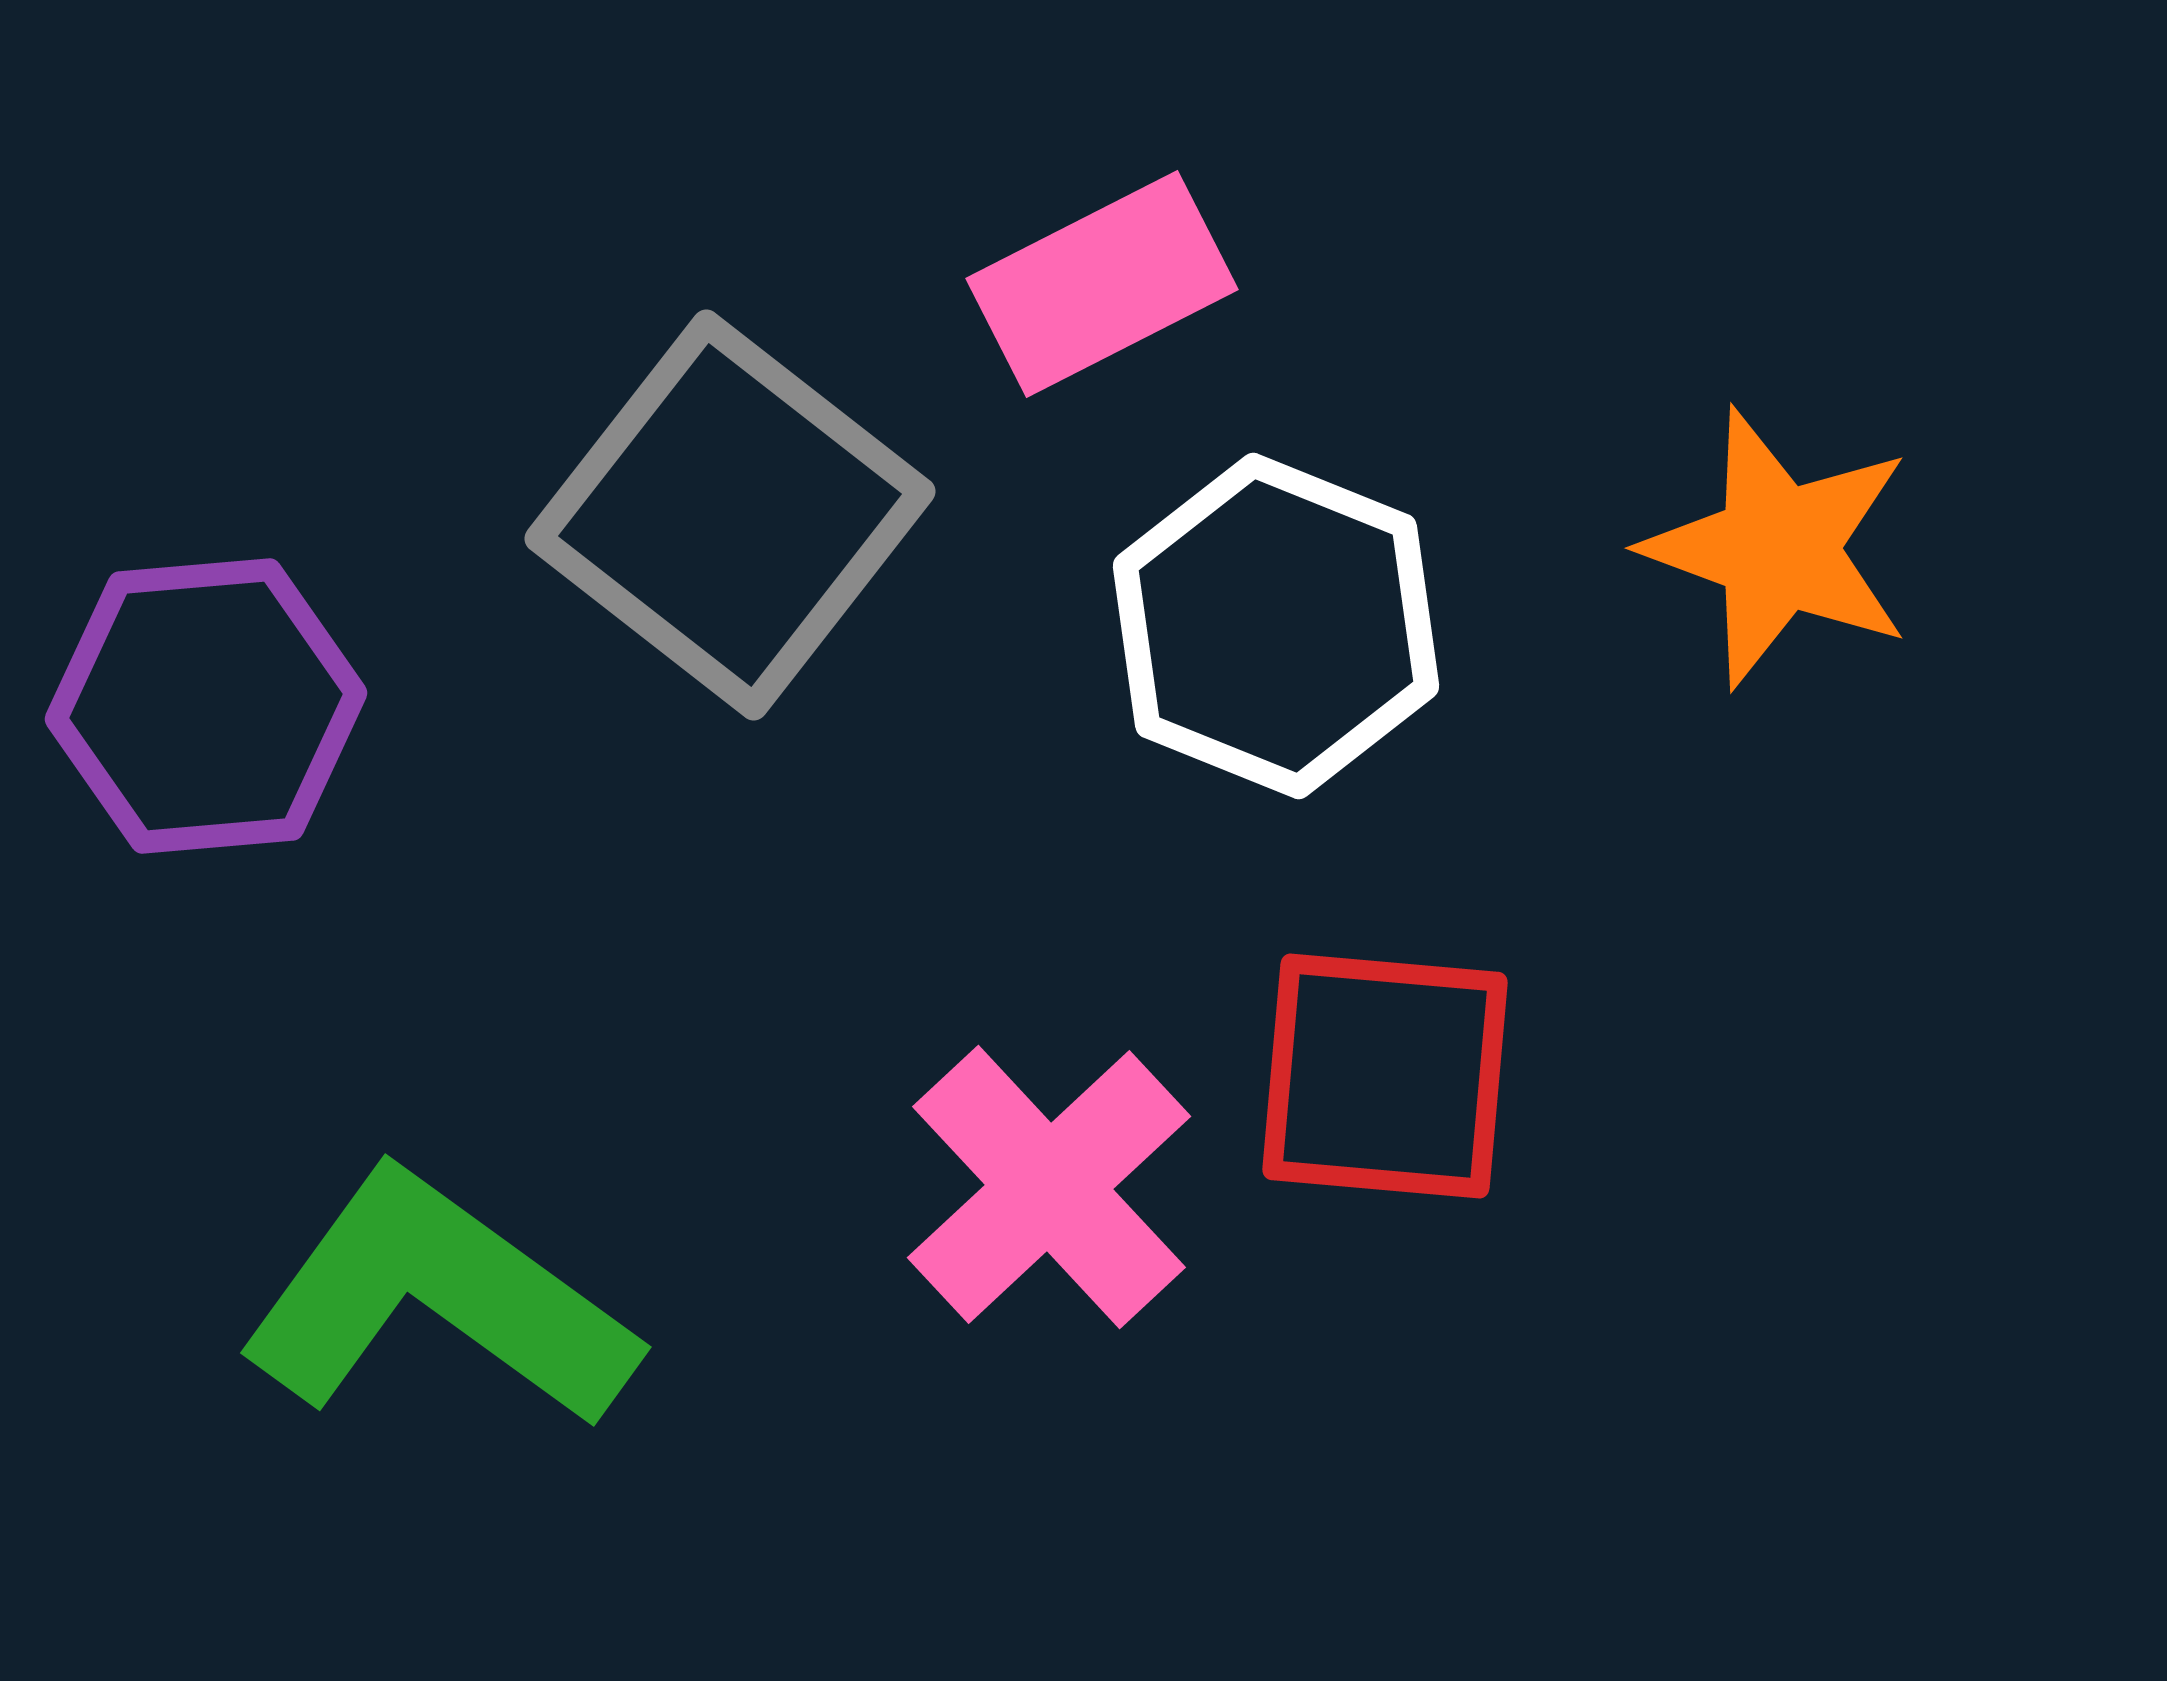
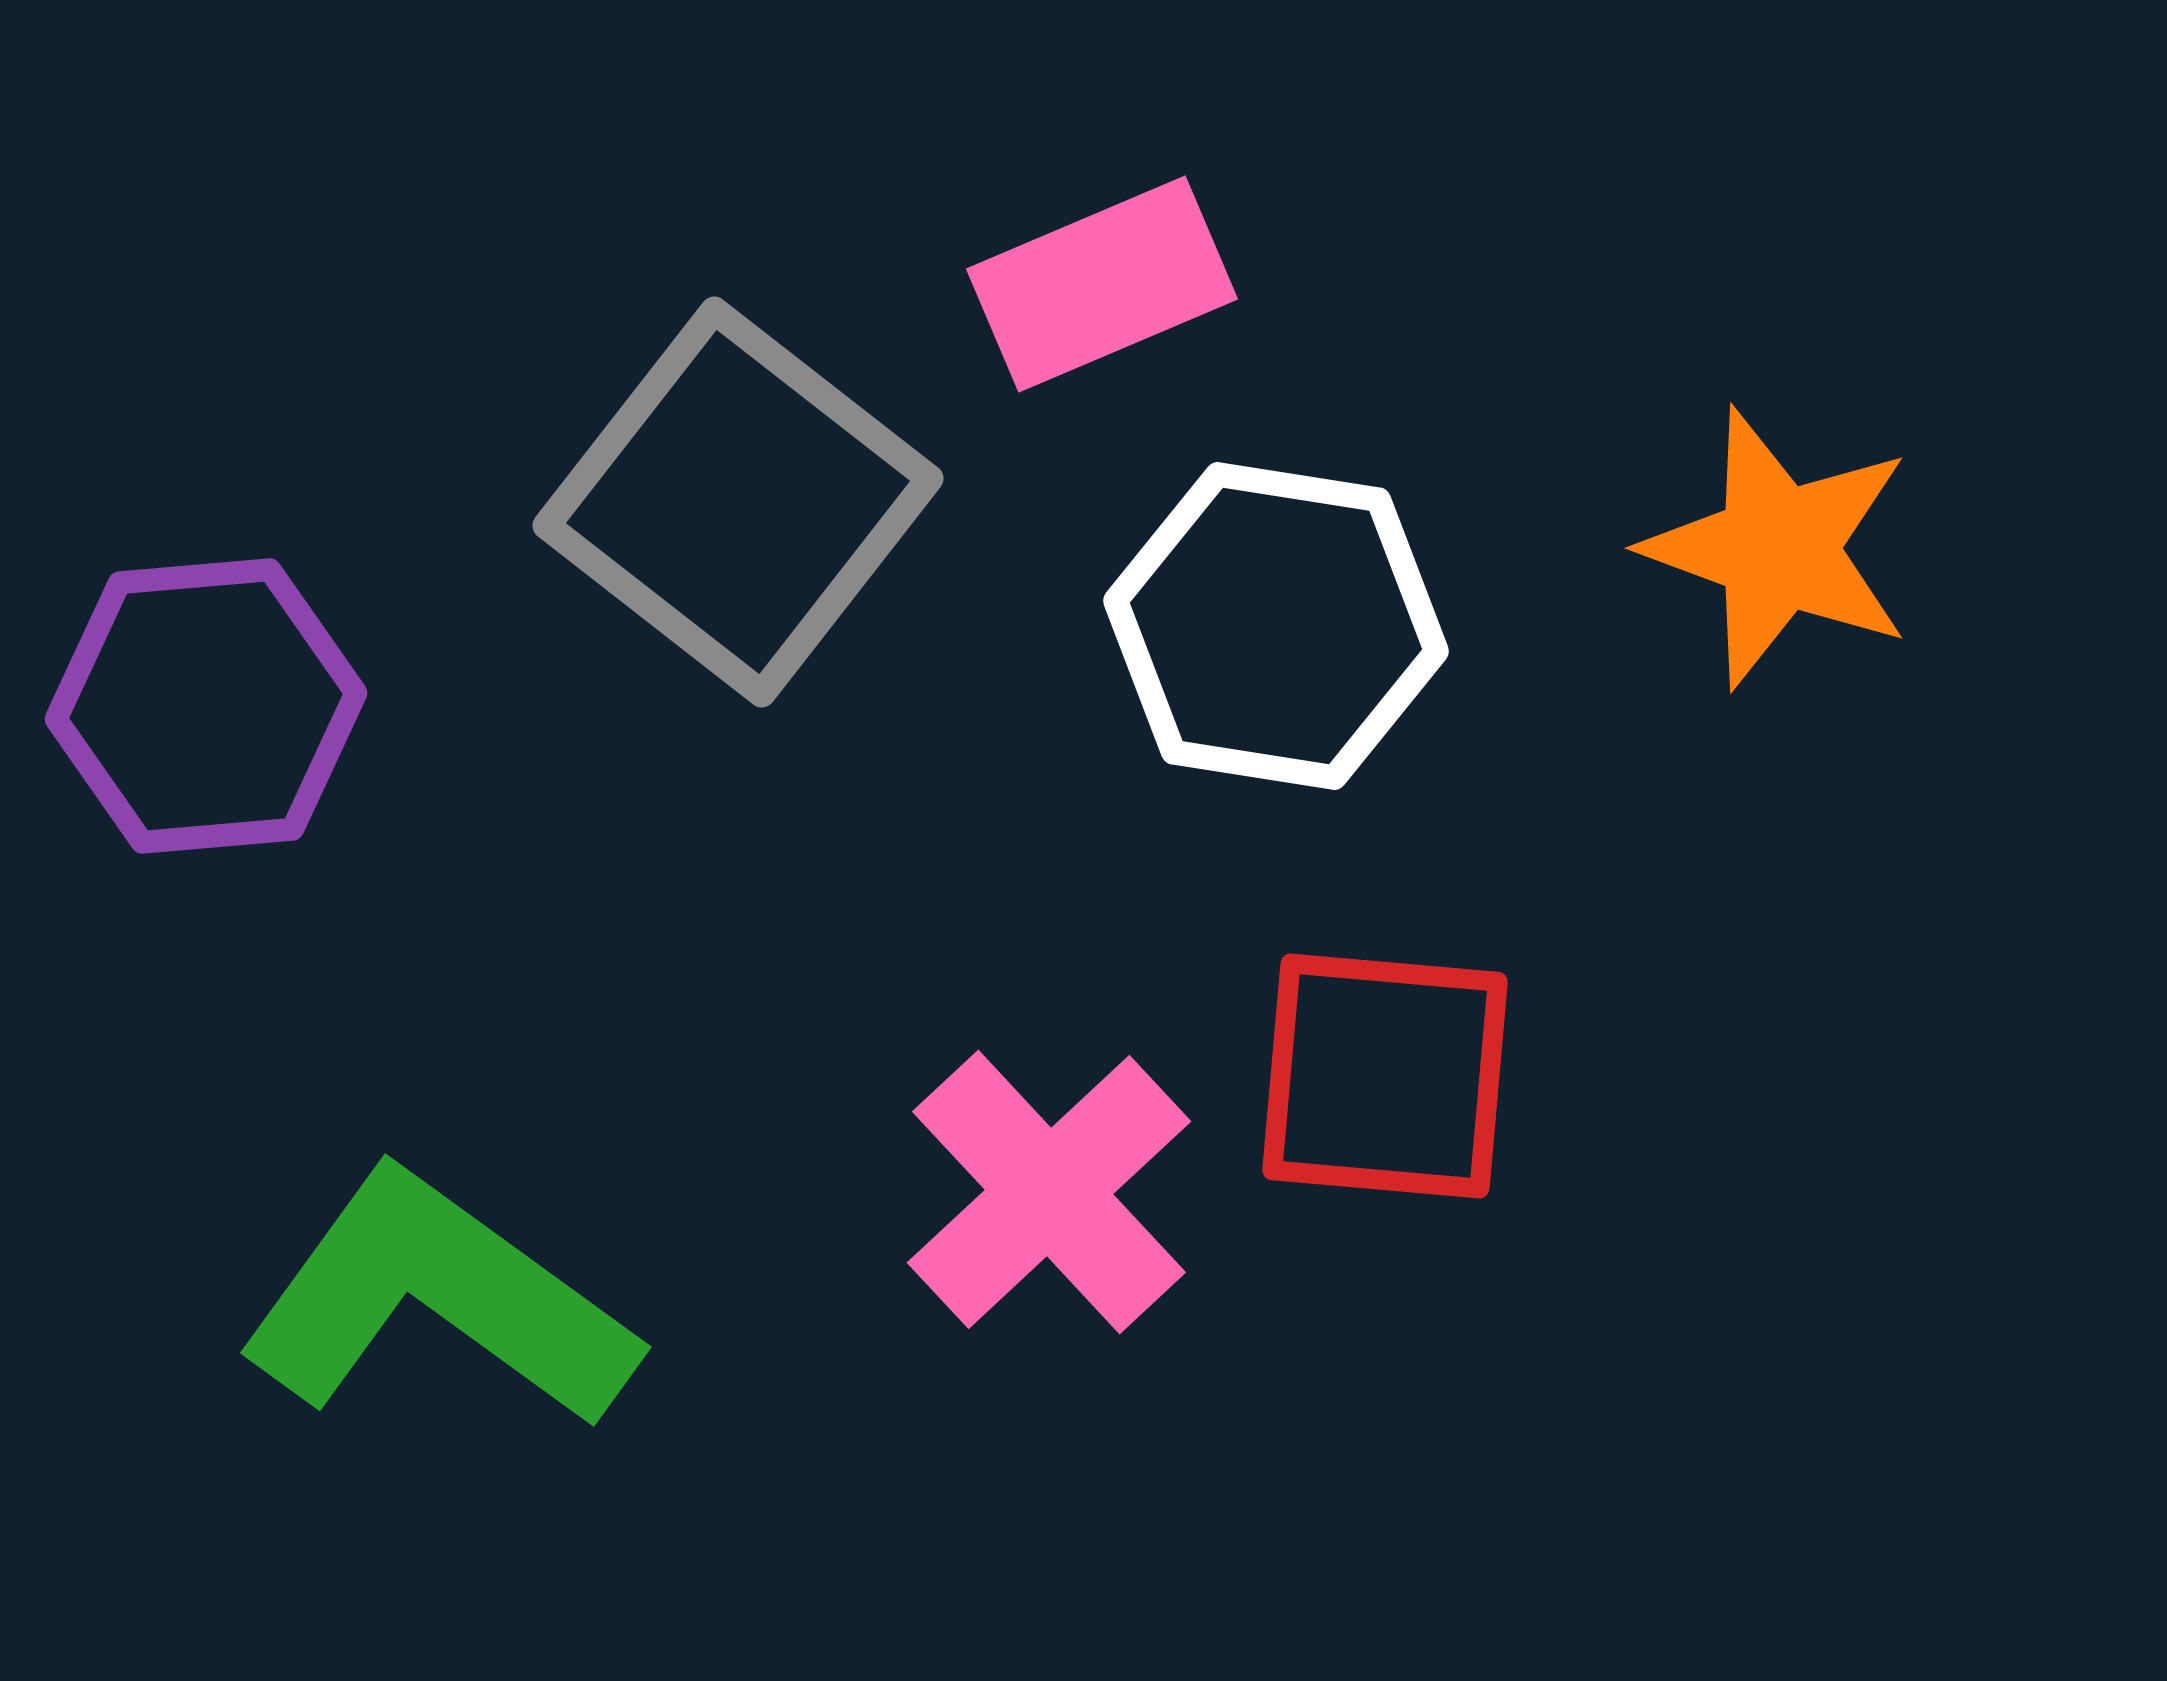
pink rectangle: rotated 4 degrees clockwise
gray square: moved 8 px right, 13 px up
white hexagon: rotated 13 degrees counterclockwise
pink cross: moved 5 px down
